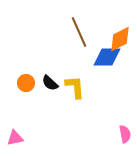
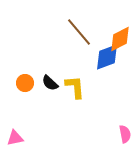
brown line: rotated 16 degrees counterclockwise
blue diamond: rotated 20 degrees counterclockwise
orange circle: moved 1 px left
